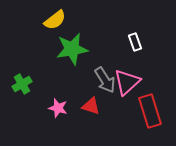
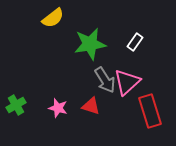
yellow semicircle: moved 2 px left, 2 px up
white rectangle: rotated 54 degrees clockwise
green star: moved 18 px right, 5 px up
green cross: moved 6 px left, 21 px down
